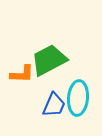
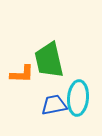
green trapezoid: rotated 75 degrees counterclockwise
blue trapezoid: rotated 124 degrees counterclockwise
